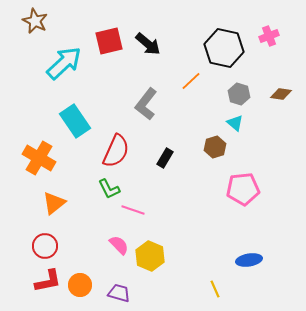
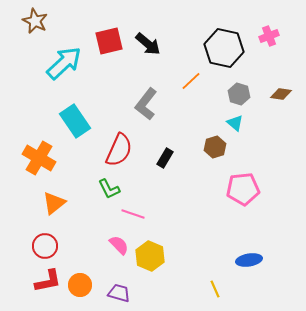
red semicircle: moved 3 px right, 1 px up
pink line: moved 4 px down
